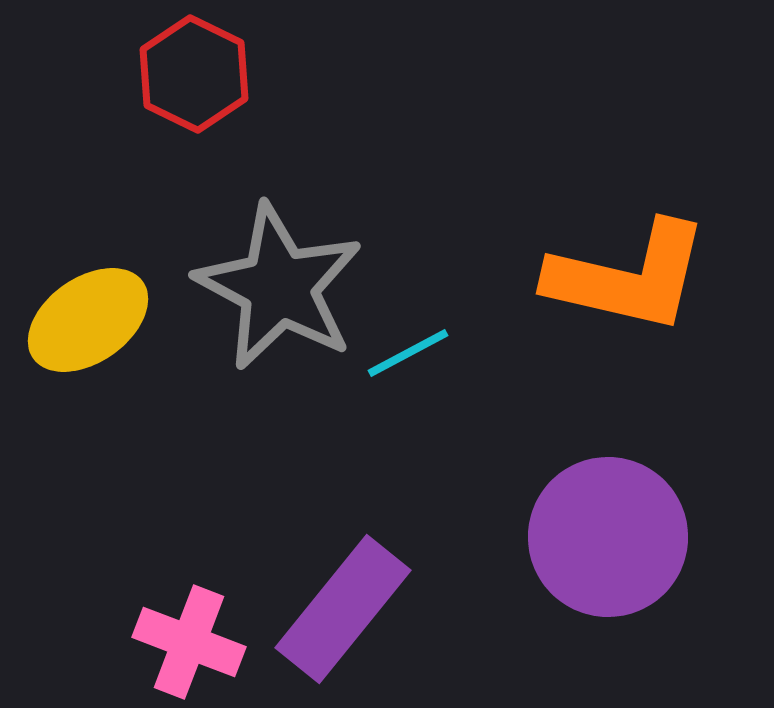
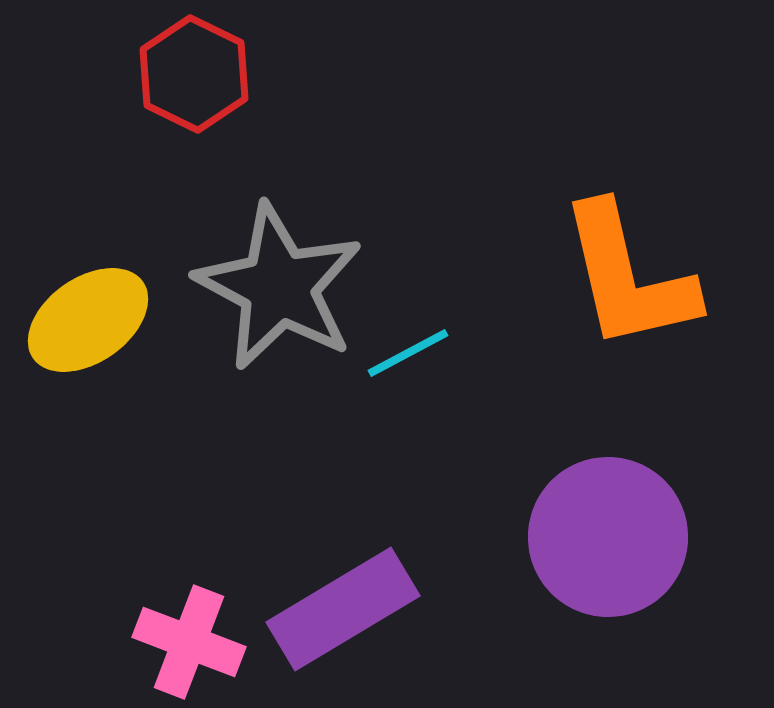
orange L-shape: rotated 64 degrees clockwise
purple rectangle: rotated 20 degrees clockwise
